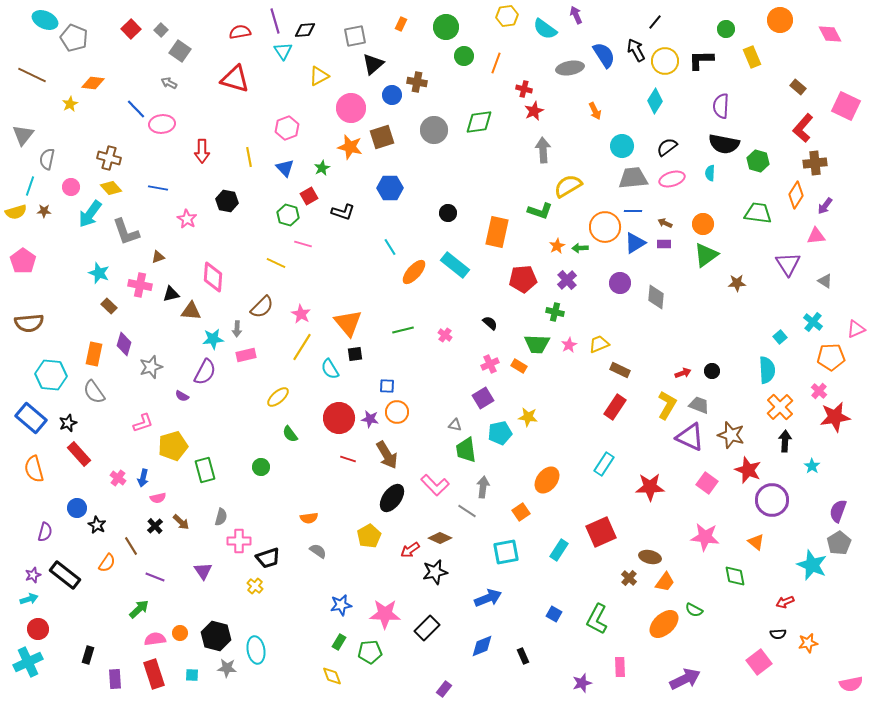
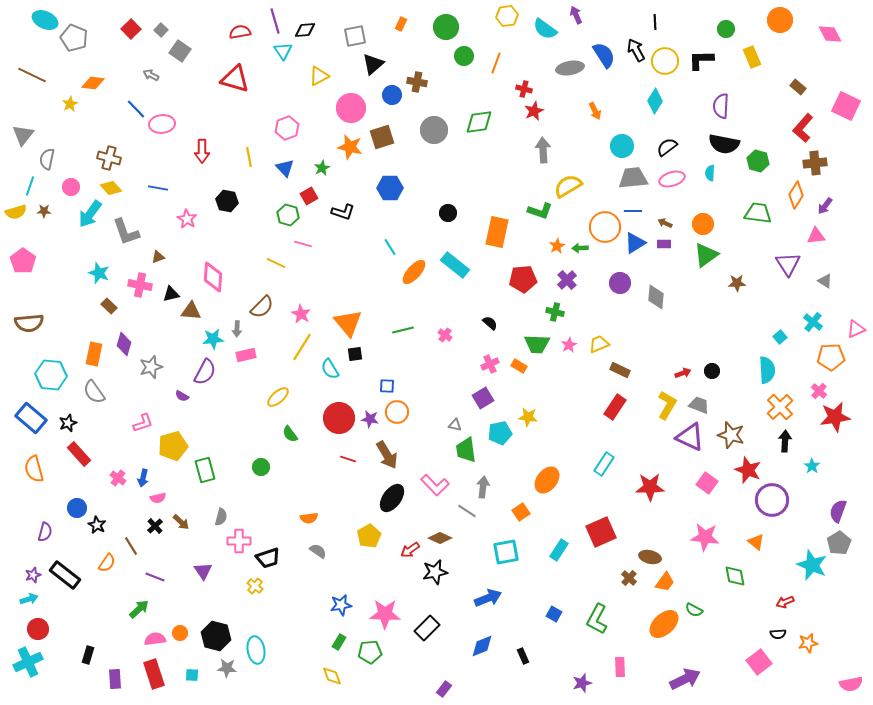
black line at (655, 22): rotated 42 degrees counterclockwise
gray arrow at (169, 83): moved 18 px left, 8 px up
